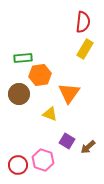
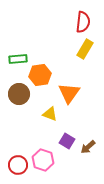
green rectangle: moved 5 px left, 1 px down
